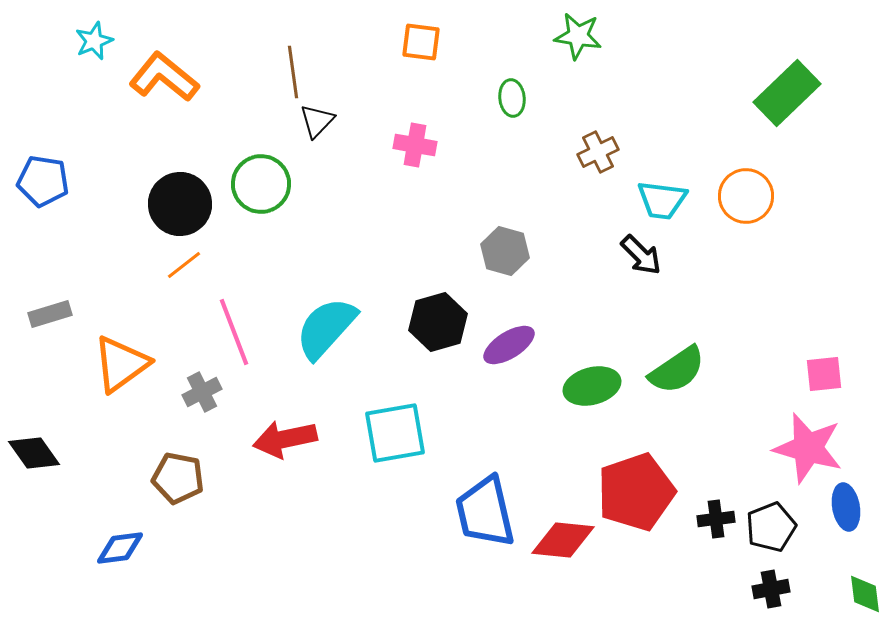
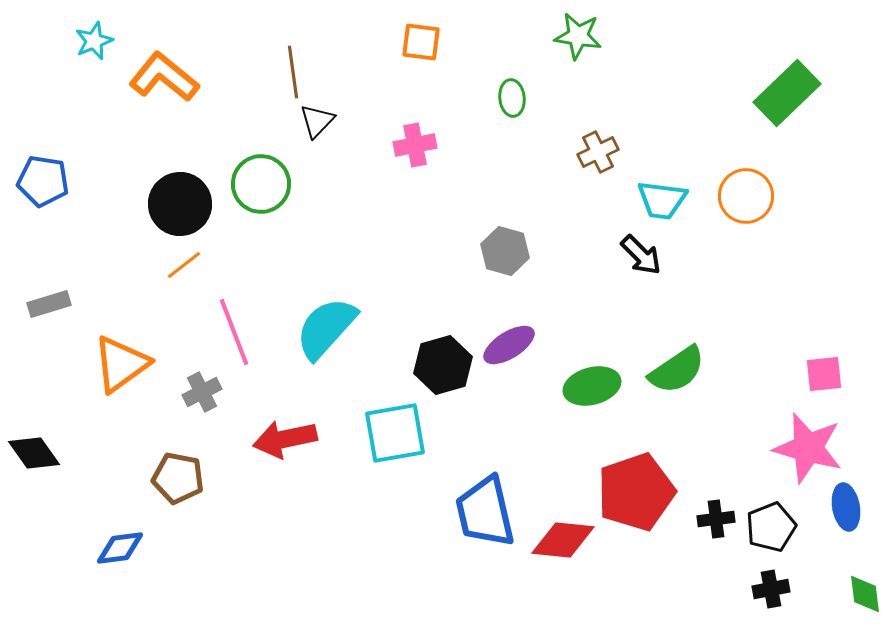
pink cross at (415, 145): rotated 21 degrees counterclockwise
gray rectangle at (50, 314): moved 1 px left, 10 px up
black hexagon at (438, 322): moved 5 px right, 43 px down
